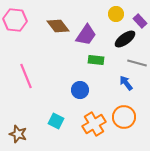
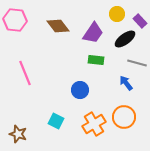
yellow circle: moved 1 px right
purple trapezoid: moved 7 px right, 2 px up
pink line: moved 1 px left, 3 px up
